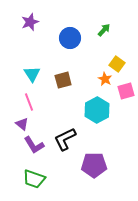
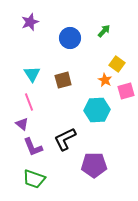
green arrow: moved 1 px down
orange star: moved 1 px down
cyan hexagon: rotated 25 degrees clockwise
purple L-shape: moved 1 px left, 2 px down; rotated 10 degrees clockwise
